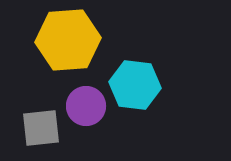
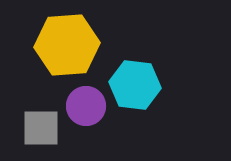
yellow hexagon: moved 1 px left, 5 px down
gray square: rotated 6 degrees clockwise
